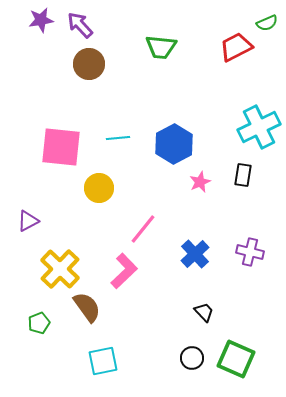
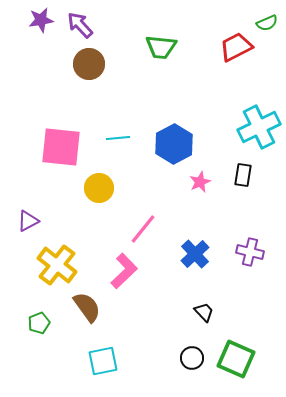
yellow cross: moved 3 px left, 4 px up; rotated 6 degrees counterclockwise
